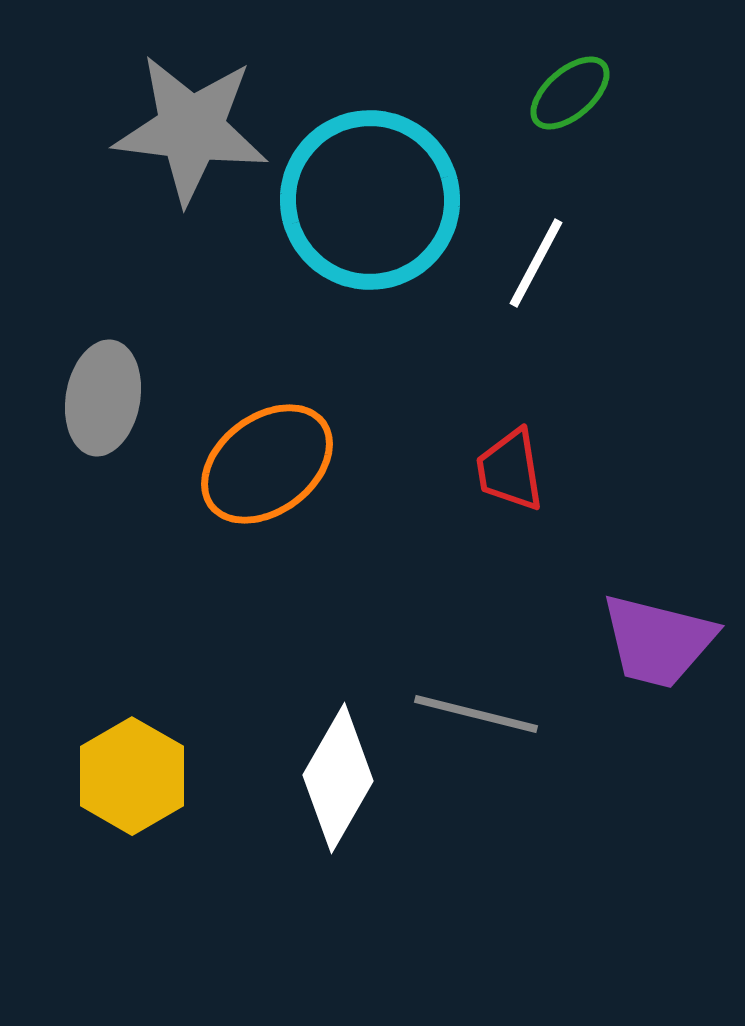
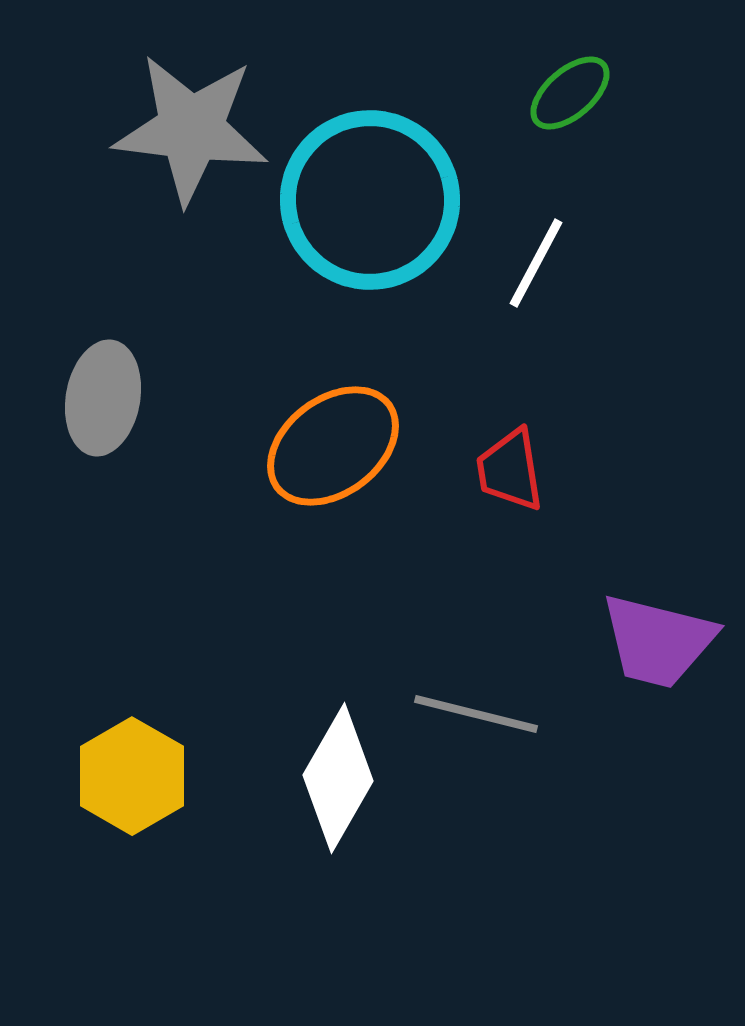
orange ellipse: moved 66 px right, 18 px up
